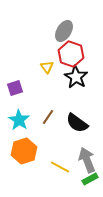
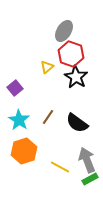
yellow triangle: rotated 24 degrees clockwise
purple square: rotated 21 degrees counterclockwise
